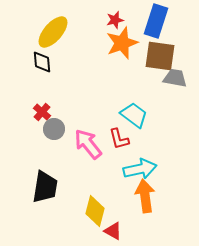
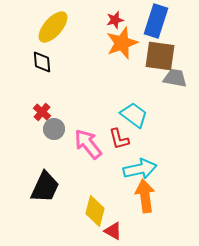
yellow ellipse: moved 5 px up
black trapezoid: rotated 16 degrees clockwise
